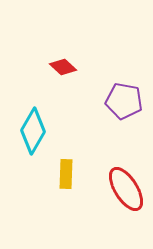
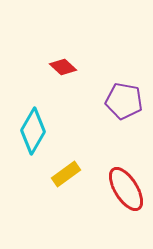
yellow rectangle: rotated 52 degrees clockwise
